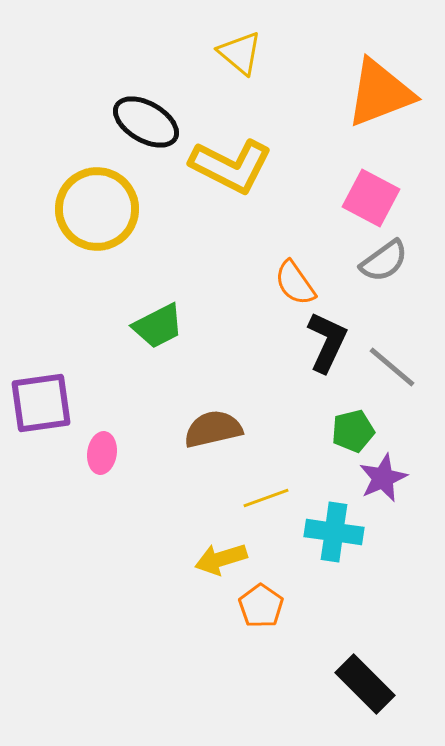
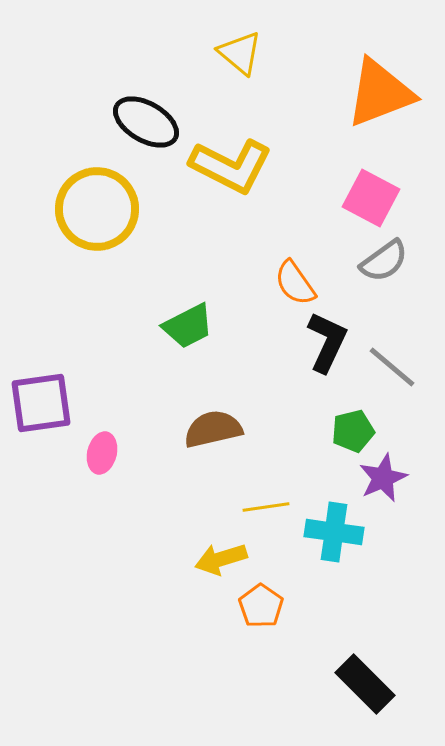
green trapezoid: moved 30 px right
pink ellipse: rotated 6 degrees clockwise
yellow line: moved 9 px down; rotated 12 degrees clockwise
